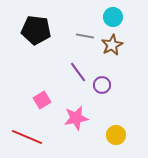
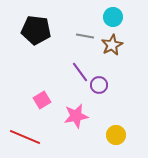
purple line: moved 2 px right
purple circle: moved 3 px left
pink star: moved 2 px up
red line: moved 2 px left
